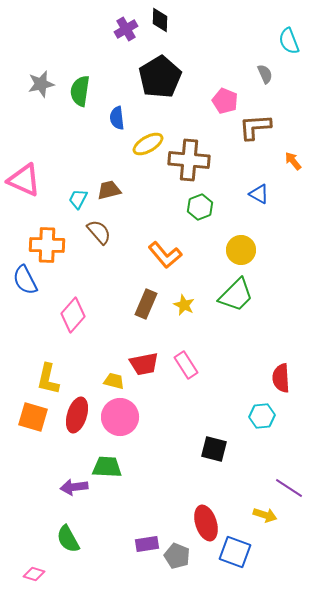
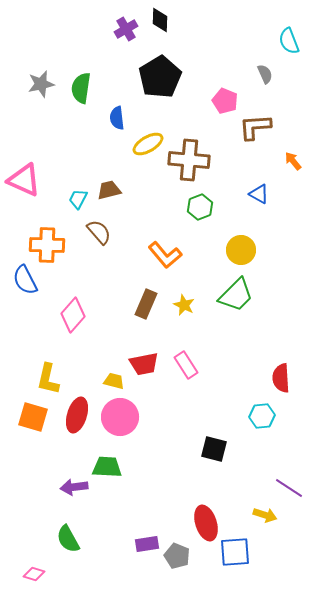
green semicircle at (80, 91): moved 1 px right, 3 px up
blue square at (235, 552): rotated 24 degrees counterclockwise
